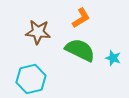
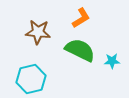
cyan star: moved 1 px left, 3 px down; rotated 21 degrees counterclockwise
